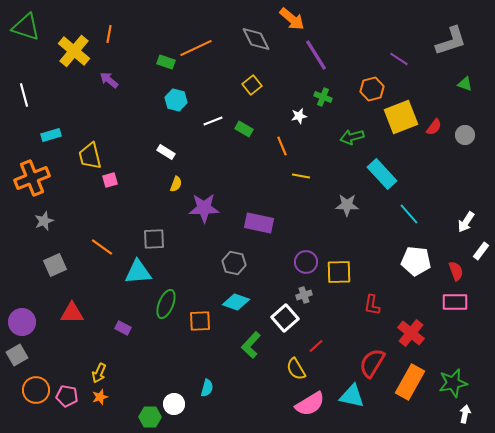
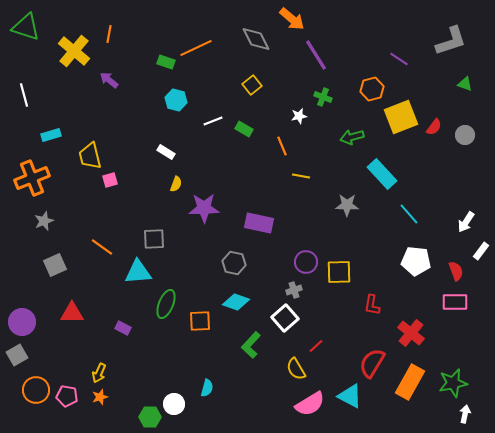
gray cross at (304, 295): moved 10 px left, 5 px up
cyan triangle at (352, 396): moved 2 px left; rotated 16 degrees clockwise
